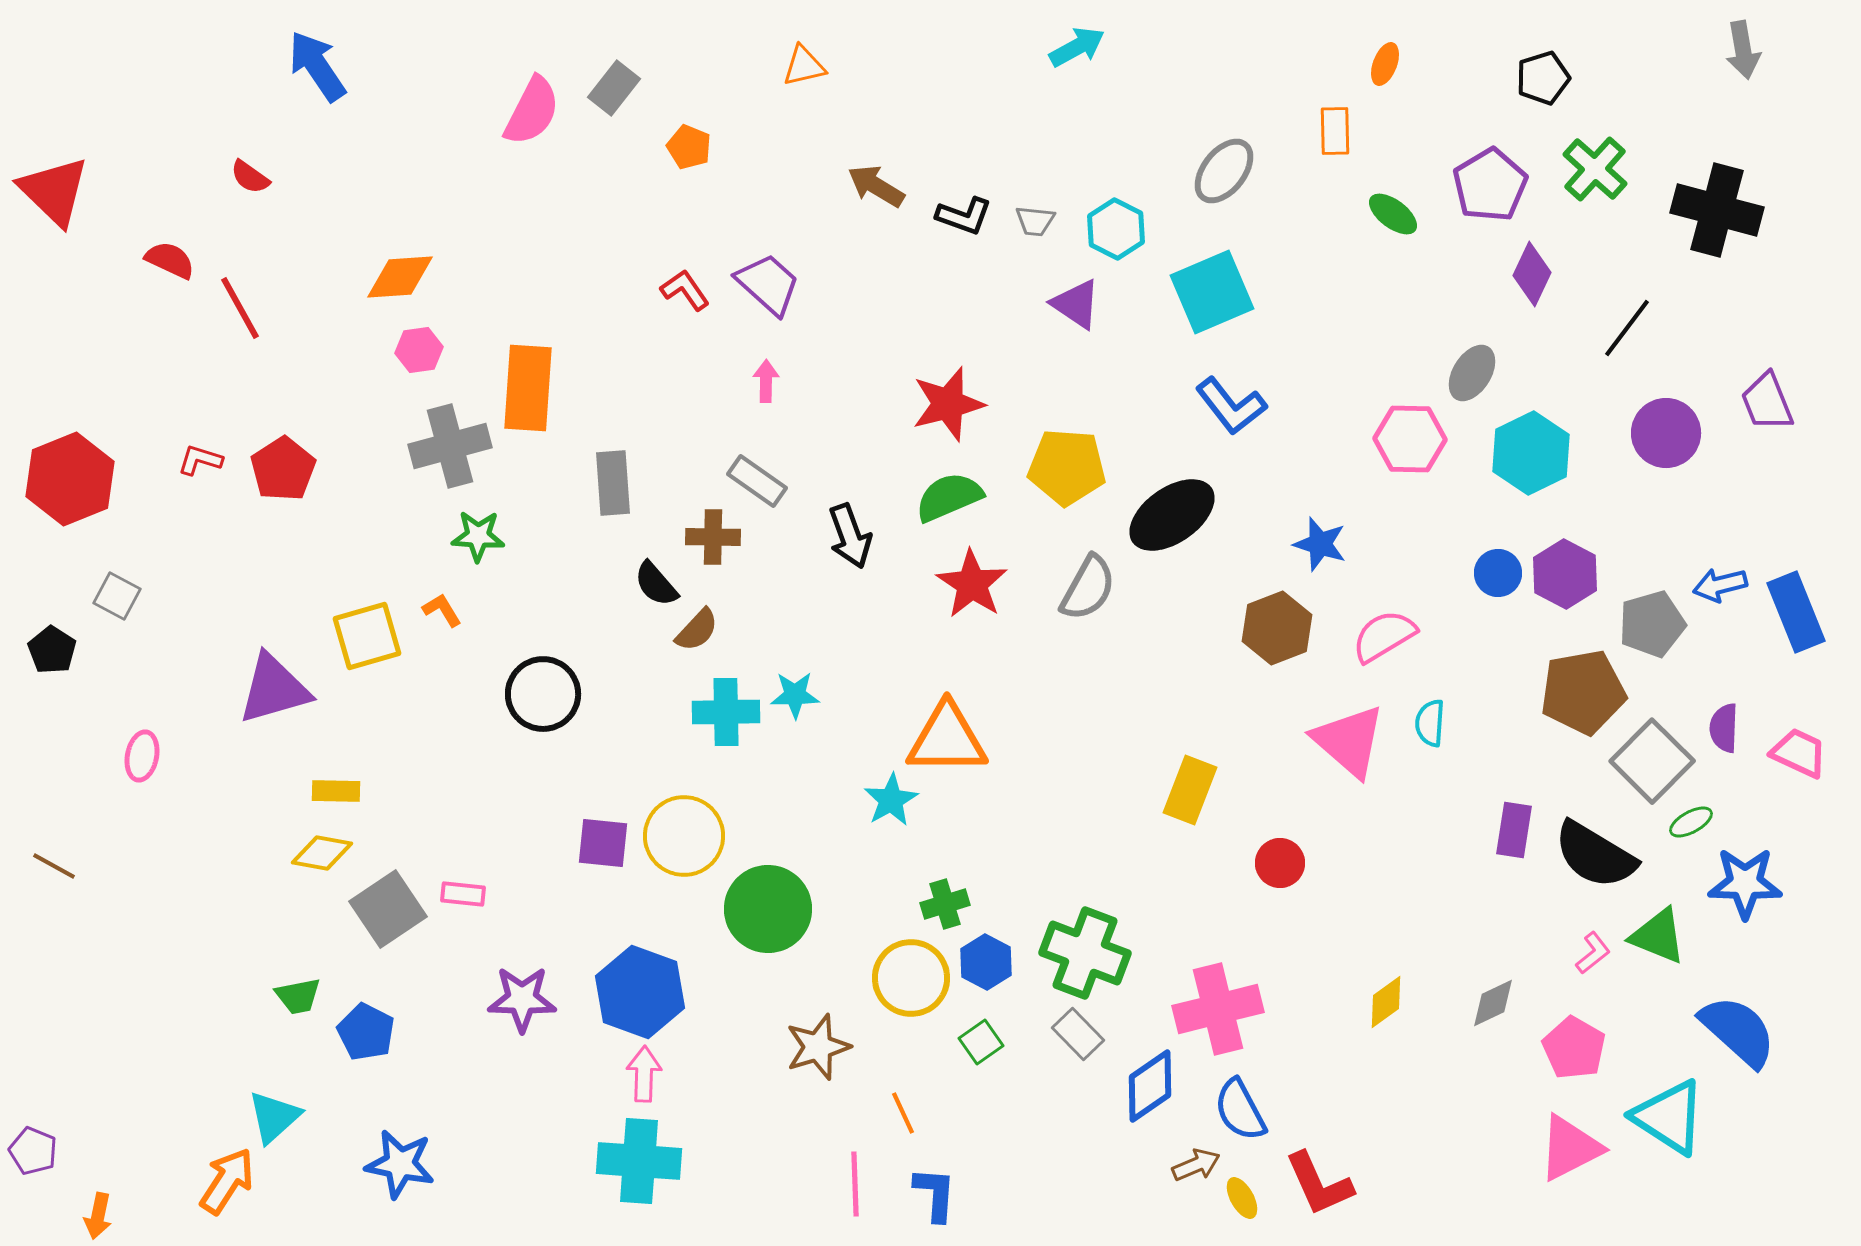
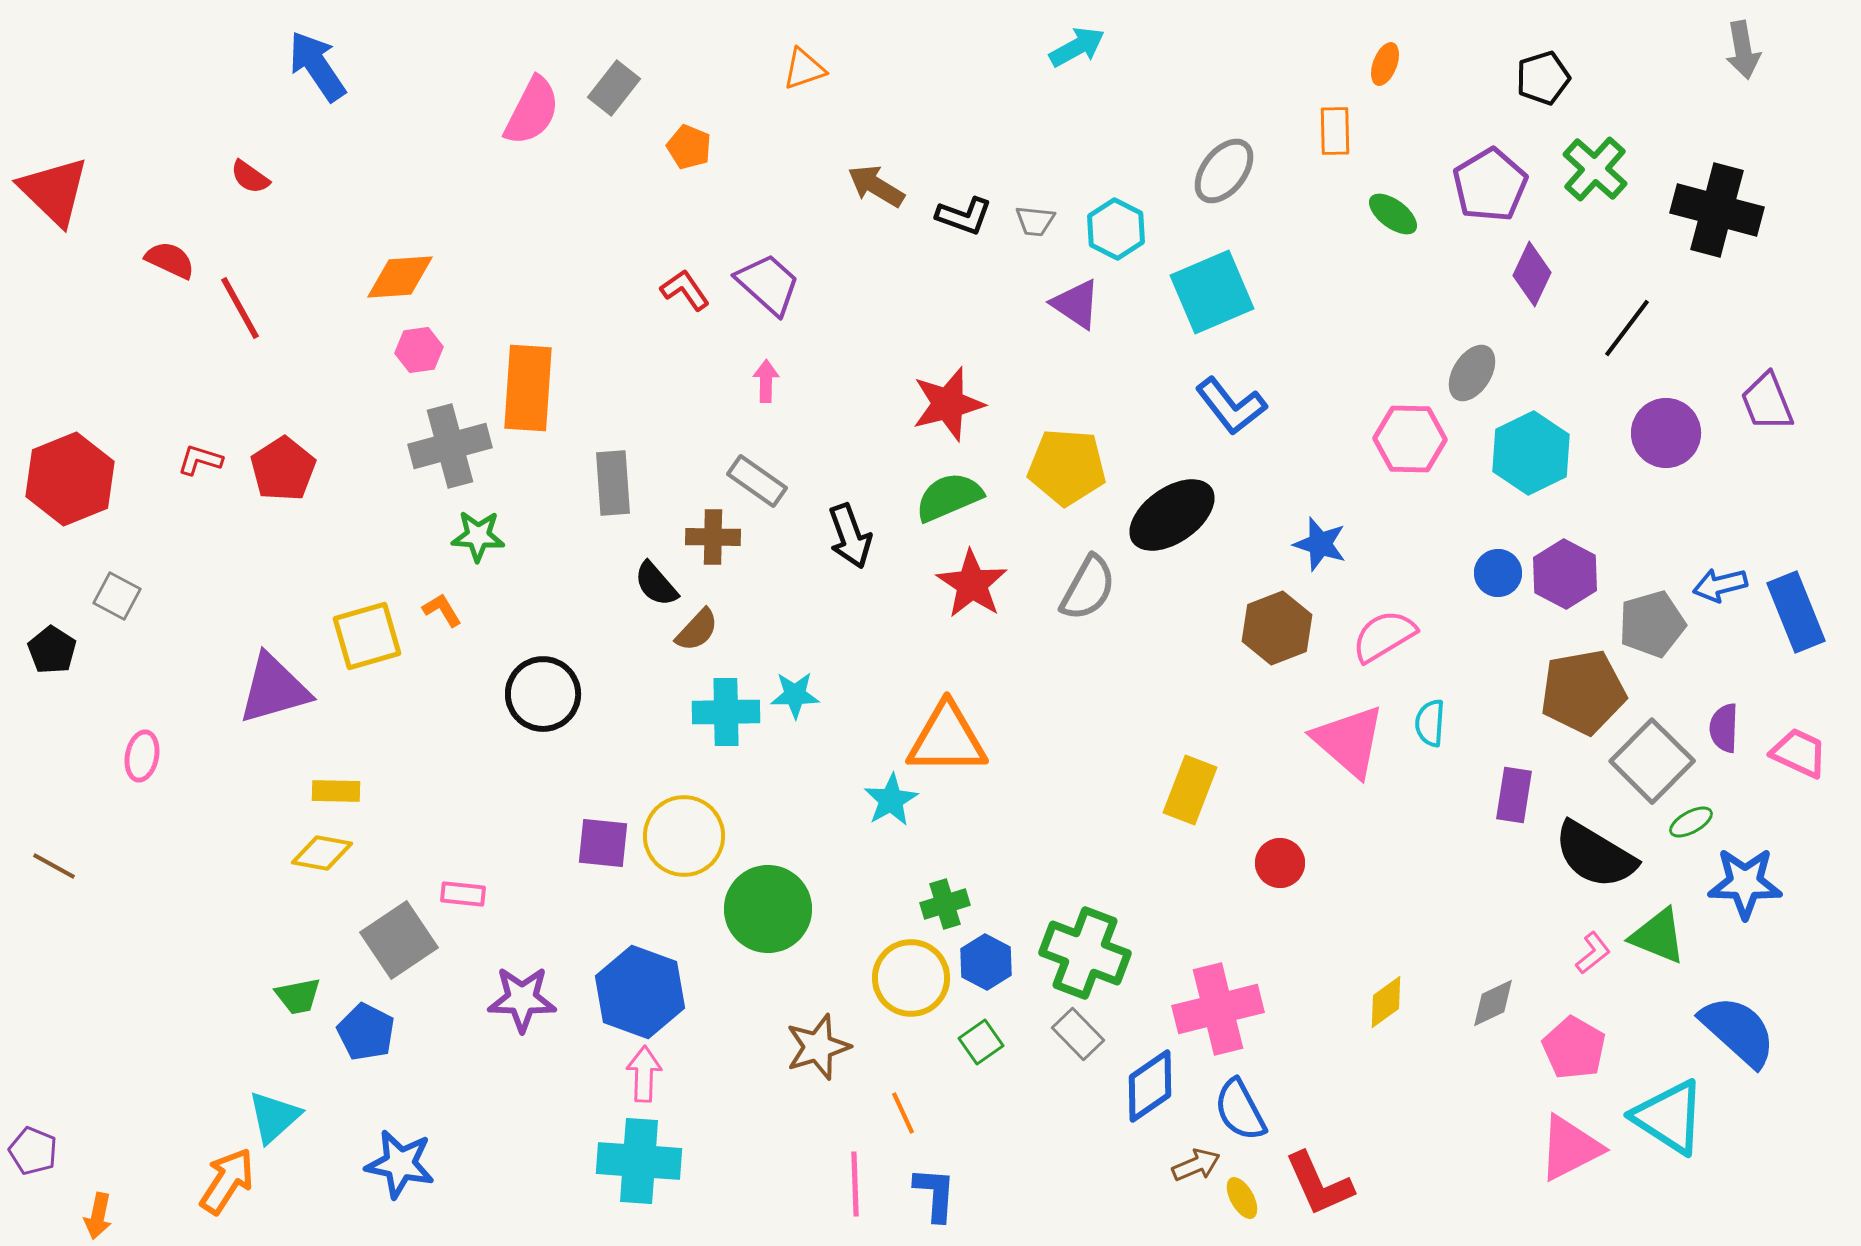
orange triangle at (804, 66): moved 3 px down; rotated 6 degrees counterclockwise
purple rectangle at (1514, 830): moved 35 px up
gray square at (388, 909): moved 11 px right, 31 px down
